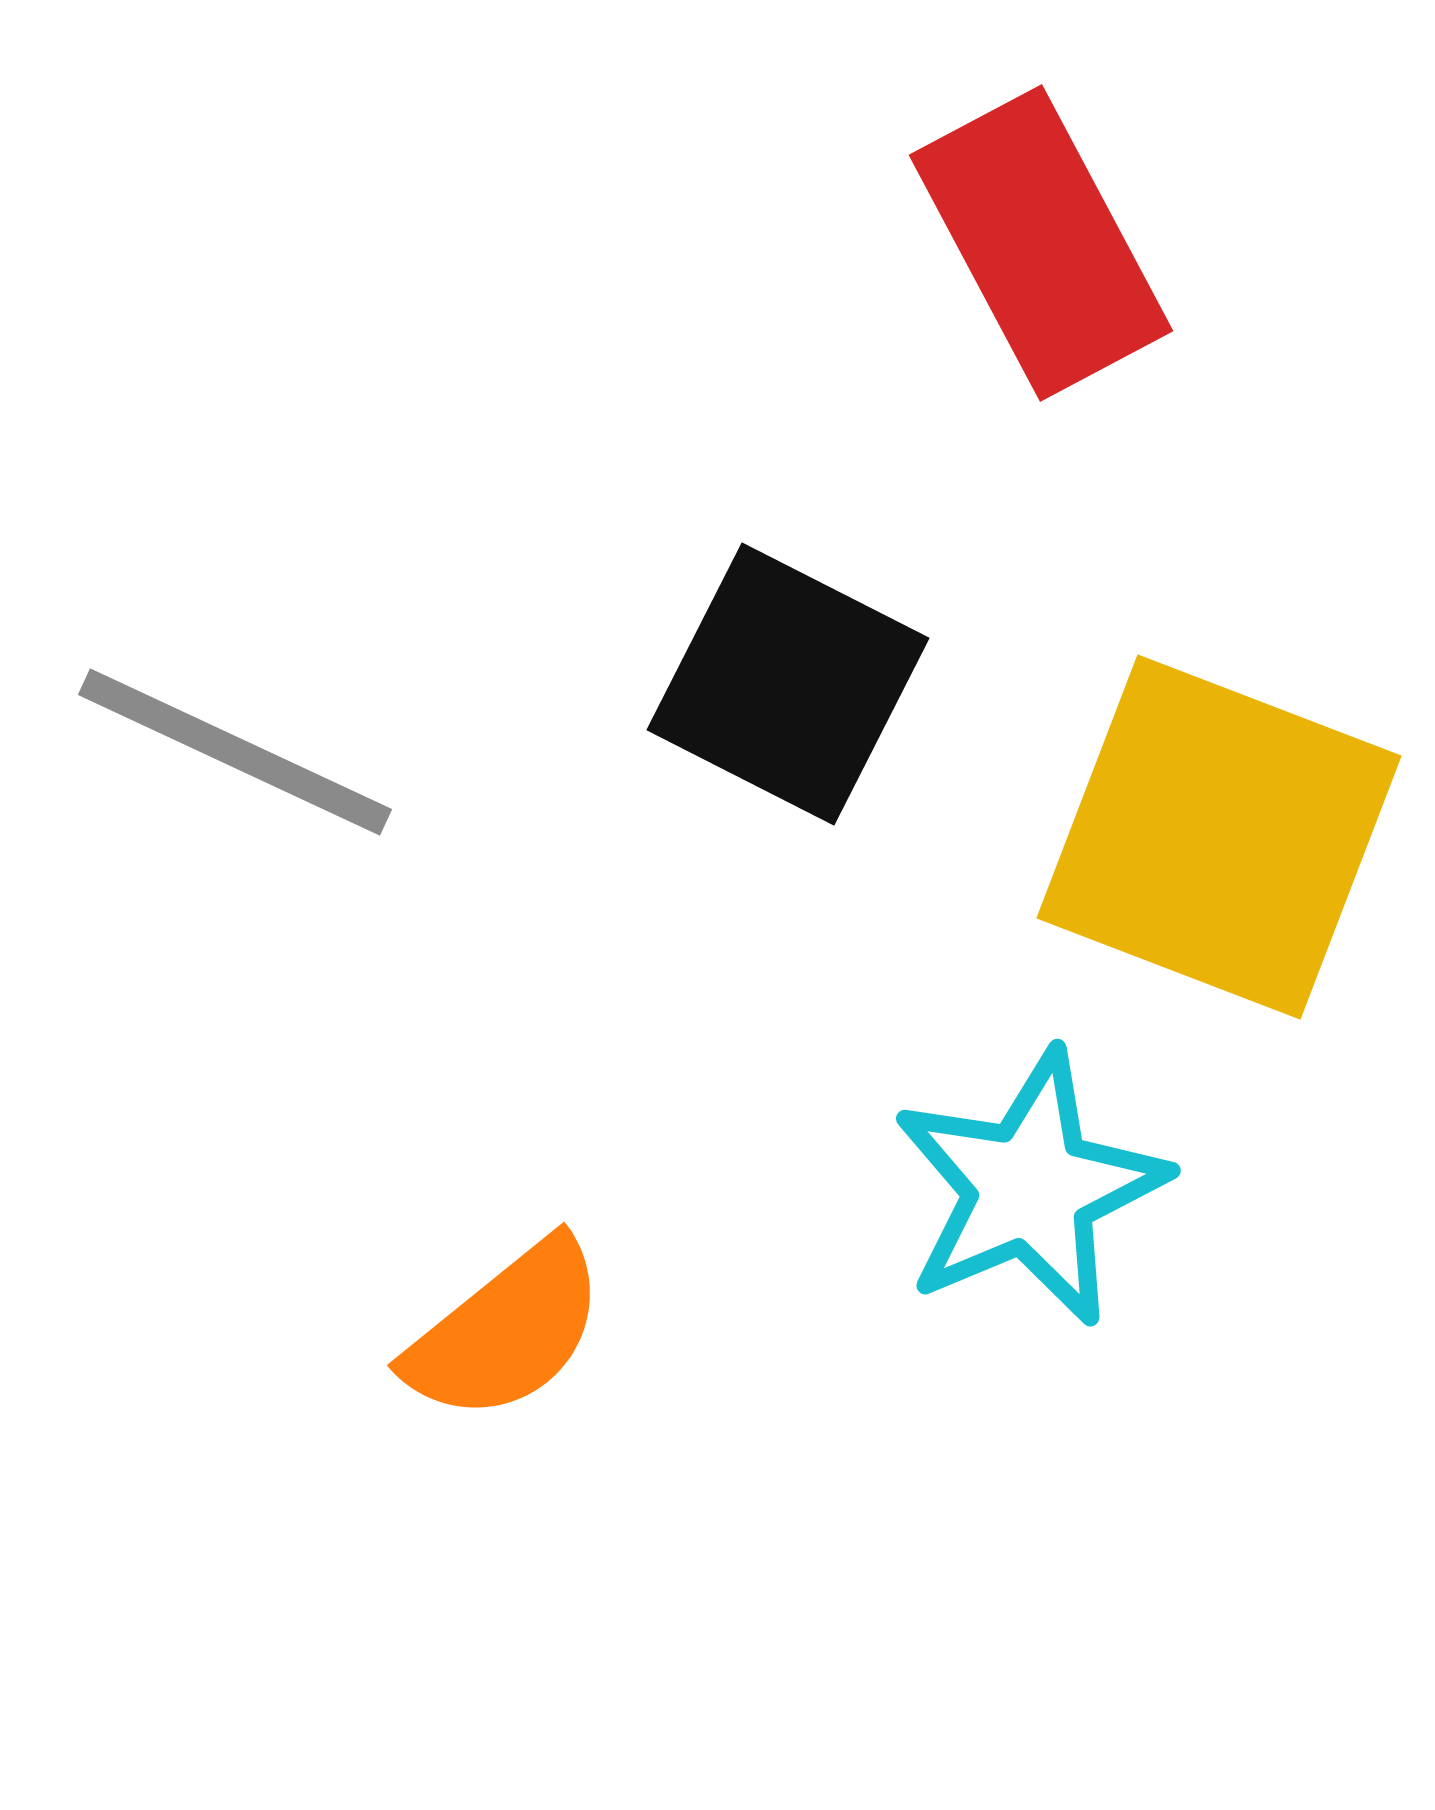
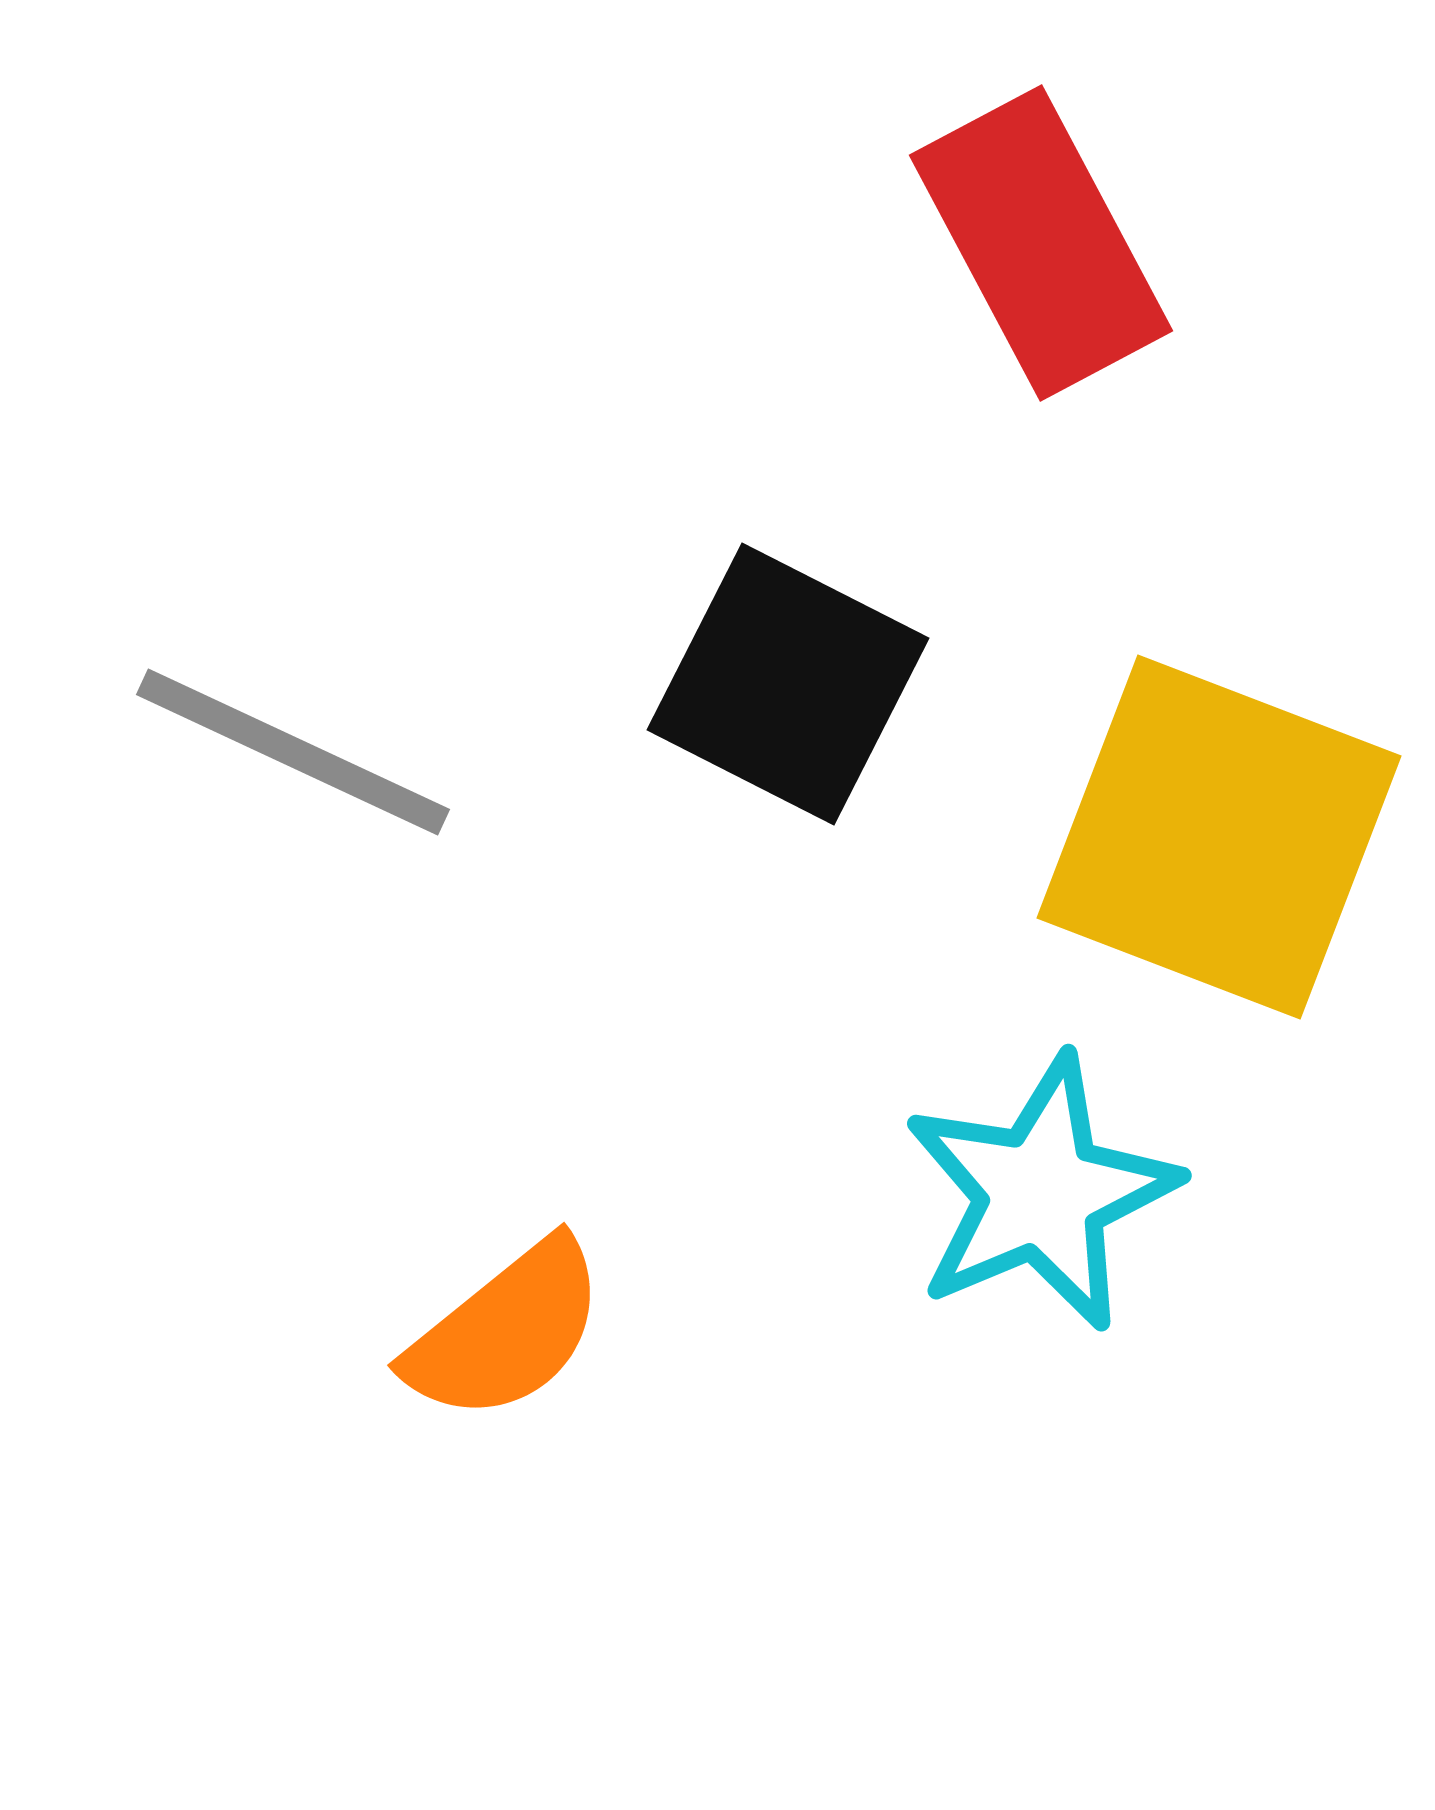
gray line: moved 58 px right
cyan star: moved 11 px right, 5 px down
